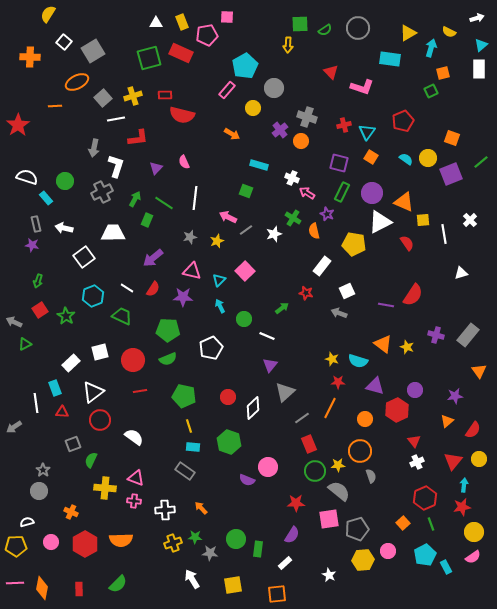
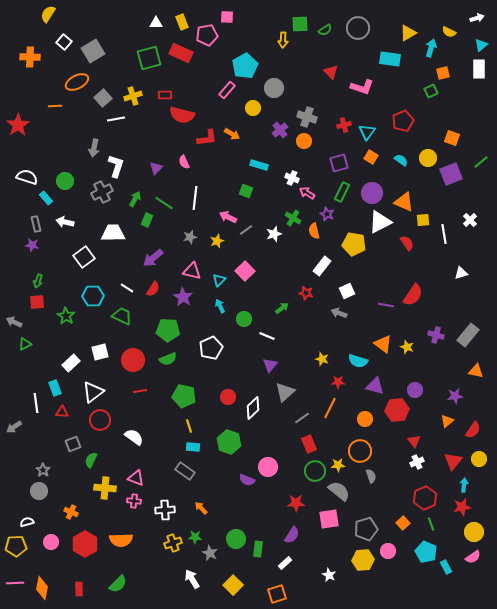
yellow arrow at (288, 45): moved 5 px left, 5 px up
red L-shape at (138, 138): moved 69 px right
orange circle at (301, 141): moved 3 px right
cyan semicircle at (406, 159): moved 5 px left, 1 px down
purple square at (339, 163): rotated 30 degrees counterclockwise
white arrow at (64, 228): moved 1 px right, 6 px up
cyan hexagon at (93, 296): rotated 20 degrees clockwise
purple star at (183, 297): rotated 30 degrees clockwise
red square at (40, 310): moved 3 px left, 8 px up; rotated 28 degrees clockwise
yellow star at (332, 359): moved 10 px left
orange triangle at (479, 371): moved 3 px left; rotated 42 degrees counterclockwise
red hexagon at (397, 410): rotated 20 degrees clockwise
gray pentagon at (357, 529): moved 9 px right
gray star at (210, 553): rotated 21 degrees clockwise
cyan pentagon at (425, 555): moved 1 px right, 3 px up; rotated 20 degrees counterclockwise
yellow square at (233, 585): rotated 36 degrees counterclockwise
orange square at (277, 594): rotated 12 degrees counterclockwise
